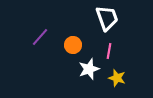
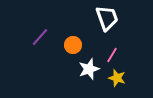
pink line: moved 3 px right, 4 px down; rotated 21 degrees clockwise
